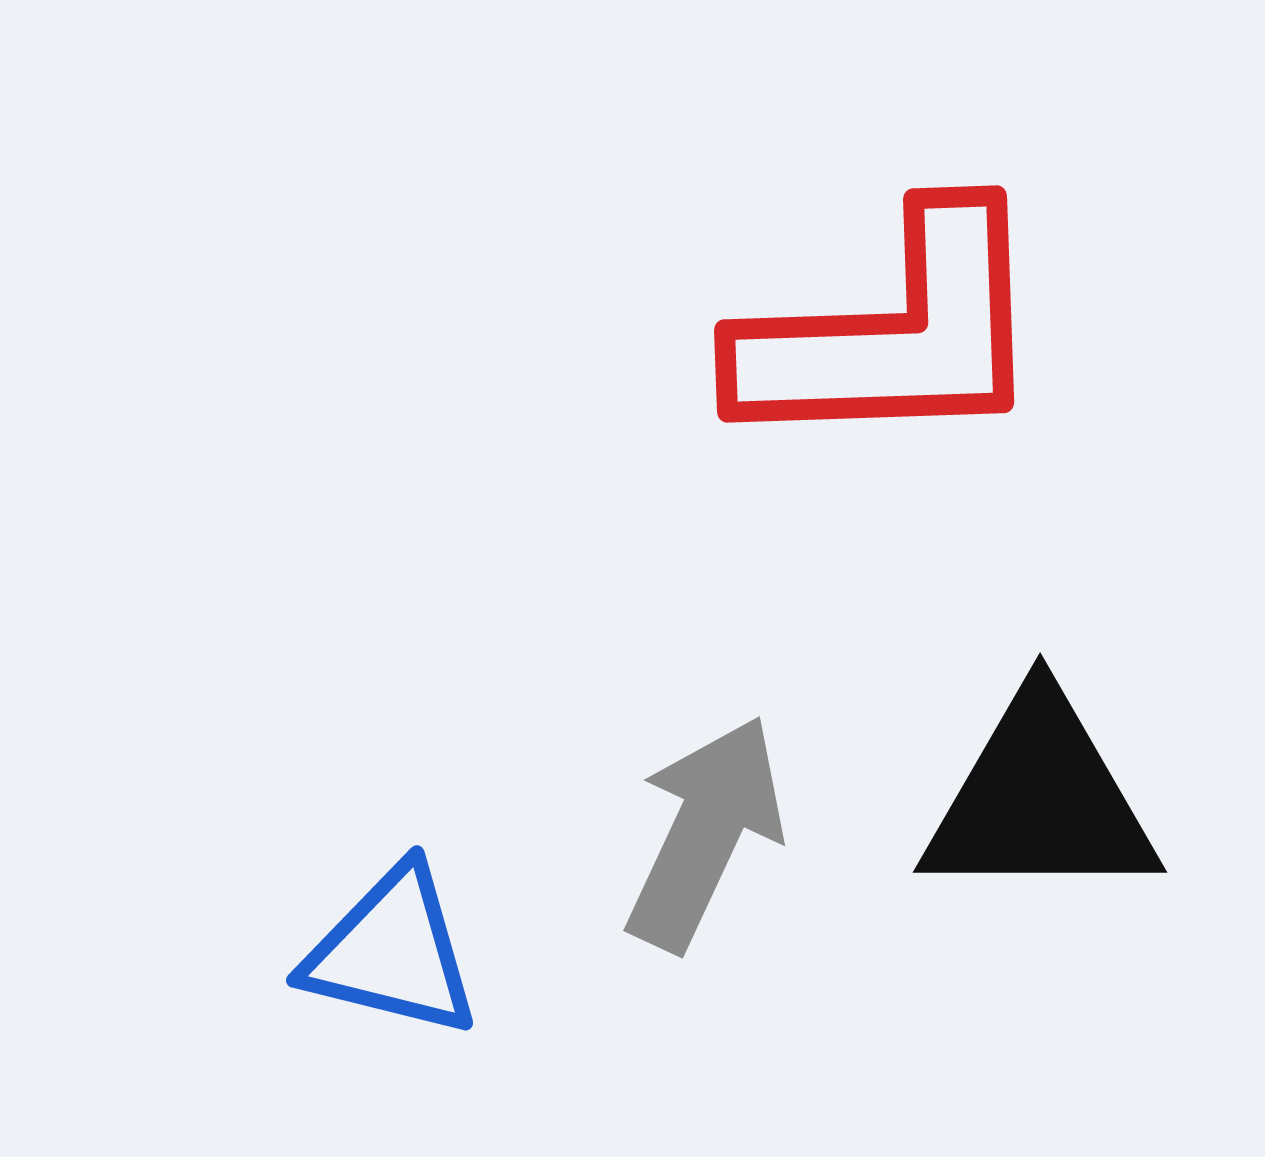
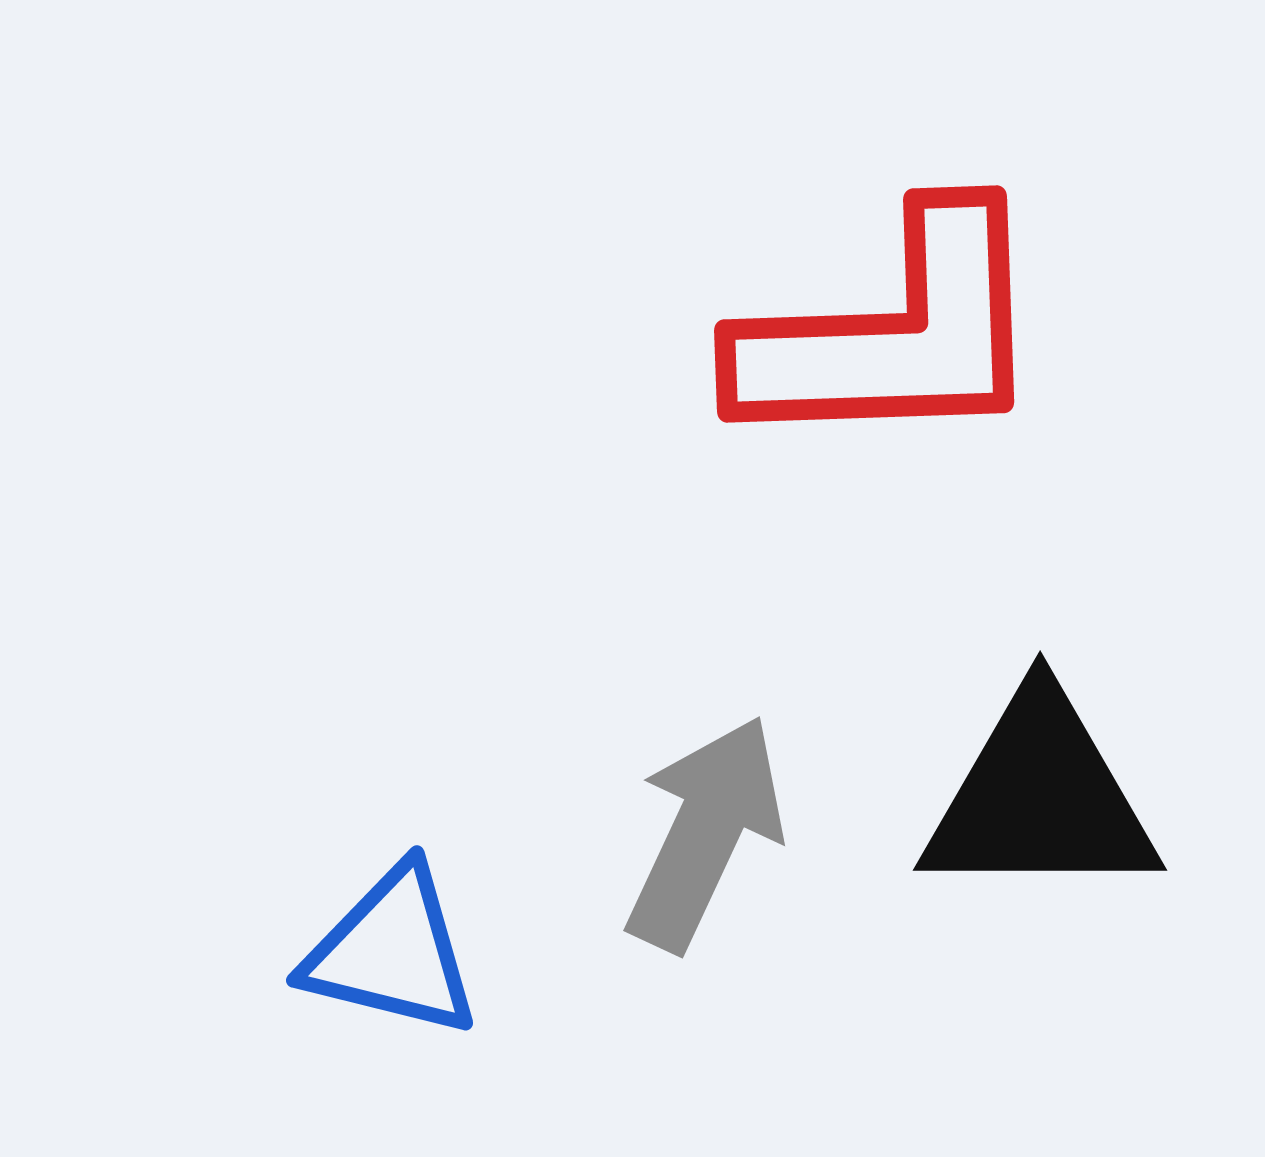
black triangle: moved 2 px up
